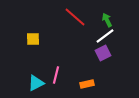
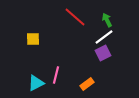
white line: moved 1 px left, 1 px down
orange rectangle: rotated 24 degrees counterclockwise
